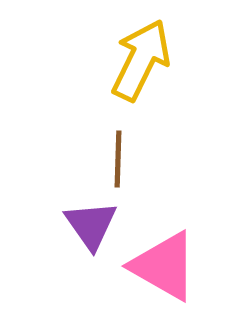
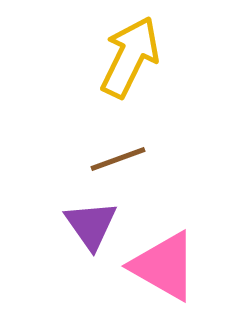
yellow arrow: moved 11 px left, 3 px up
brown line: rotated 68 degrees clockwise
